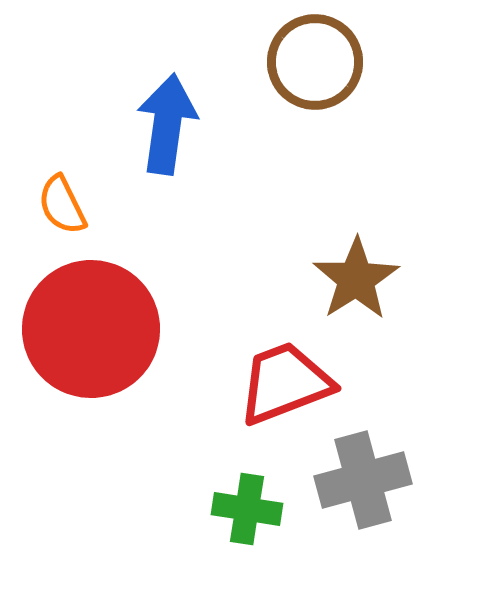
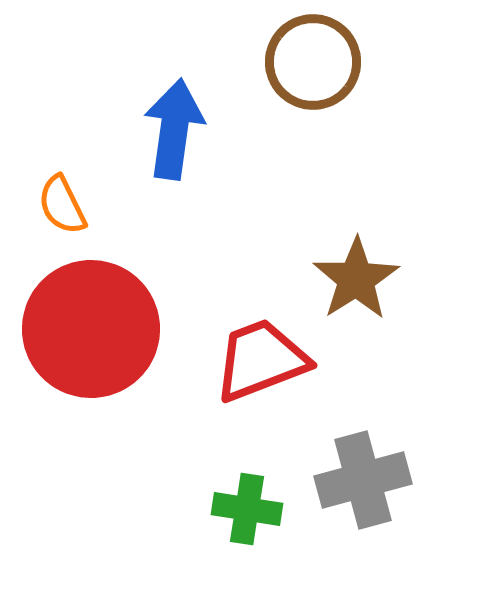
brown circle: moved 2 px left
blue arrow: moved 7 px right, 5 px down
red trapezoid: moved 24 px left, 23 px up
